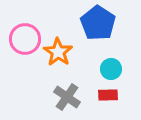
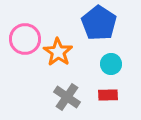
blue pentagon: moved 1 px right
cyan circle: moved 5 px up
